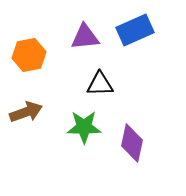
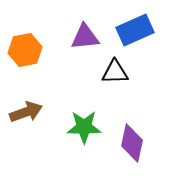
orange hexagon: moved 4 px left, 5 px up
black triangle: moved 15 px right, 12 px up
